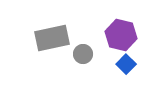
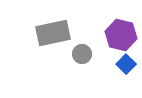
gray rectangle: moved 1 px right, 5 px up
gray circle: moved 1 px left
